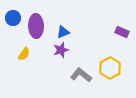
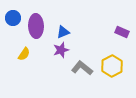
yellow hexagon: moved 2 px right, 2 px up
gray L-shape: moved 1 px right, 7 px up
